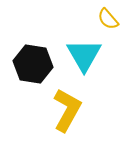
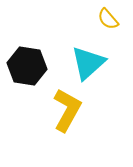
cyan triangle: moved 4 px right, 8 px down; rotated 18 degrees clockwise
black hexagon: moved 6 px left, 2 px down
